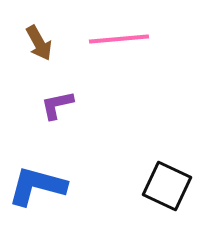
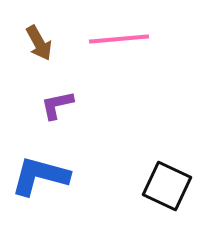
blue L-shape: moved 3 px right, 10 px up
